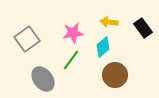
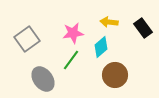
cyan diamond: moved 2 px left
